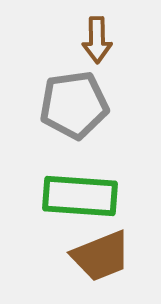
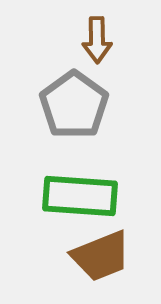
gray pentagon: rotated 28 degrees counterclockwise
